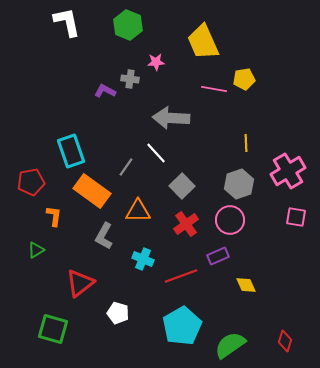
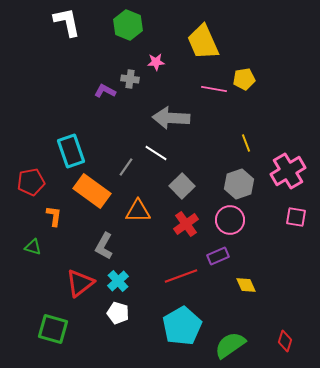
yellow line: rotated 18 degrees counterclockwise
white line: rotated 15 degrees counterclockwise
gray L-shape: moved 10 px down
green triangle: moved 3 px left, 3 px up; rotated 48 degrees clockwise
cyan cross: moved 25 px left, 22 px down; rotated 25 degrees clockwise
